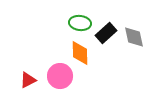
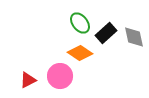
green ellipse: rotated 45 degrees clockwise
orange diamond: rotated 55 degrees counterclockwise
